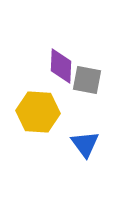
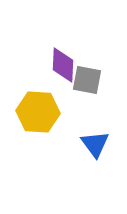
purple diamond: moved 2 px right, 1 px up
blue triangle: moved 10 px right
